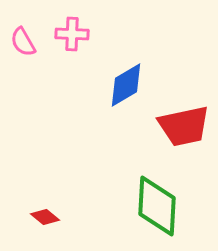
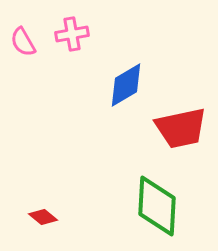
pink cross: rotated 12 degrees counterclockwise
red trapezoid: moved 3 px left, 2 px down
red diamond: moved 2 px left
